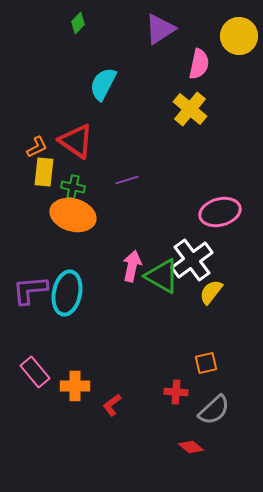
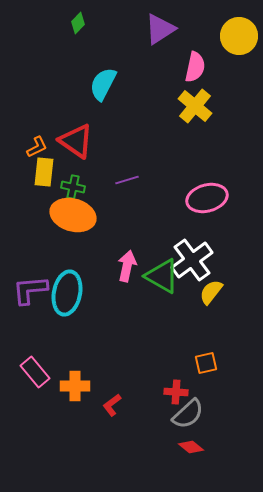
pink semicircle: moved 4 px left, 3 px down
yellow cross: moved 5 px right, 3 px up
pink ellipse: moved 13 px left, 14 px up
pink arrow: moved 5 px left
gray semicircle: moved 26 px left, 4 px down
